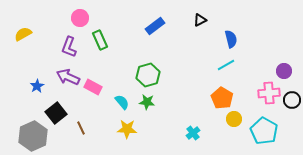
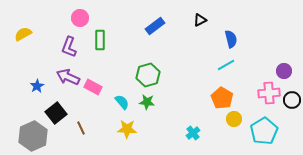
green rectangle: rotated 24 degrees clockwise
cyan pentagon: rotated 12 degrees clockwise
